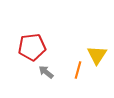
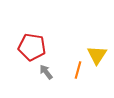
red pentagon: rotated 16 degrees clockwise
gray arrow: rotated 14 degrees clockwise
